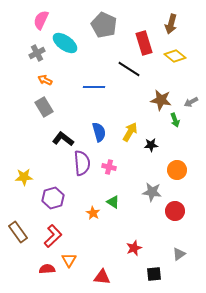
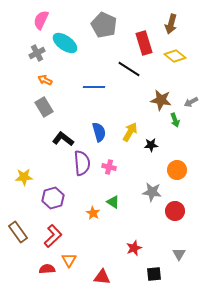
gray triangle: rotated 24 degrees counterclockwise
